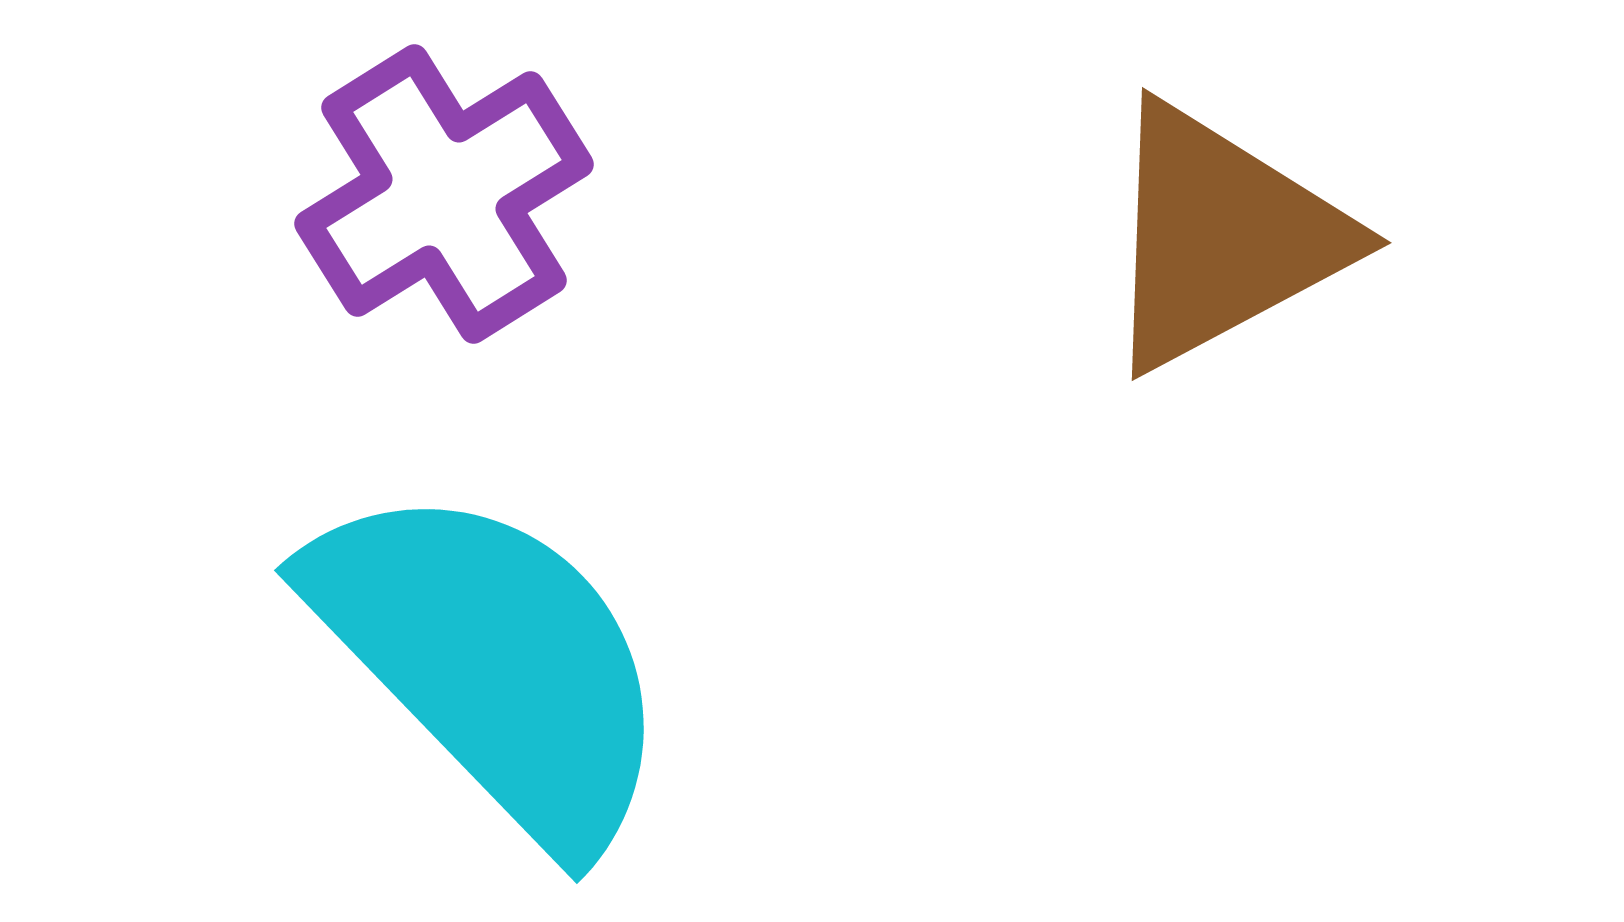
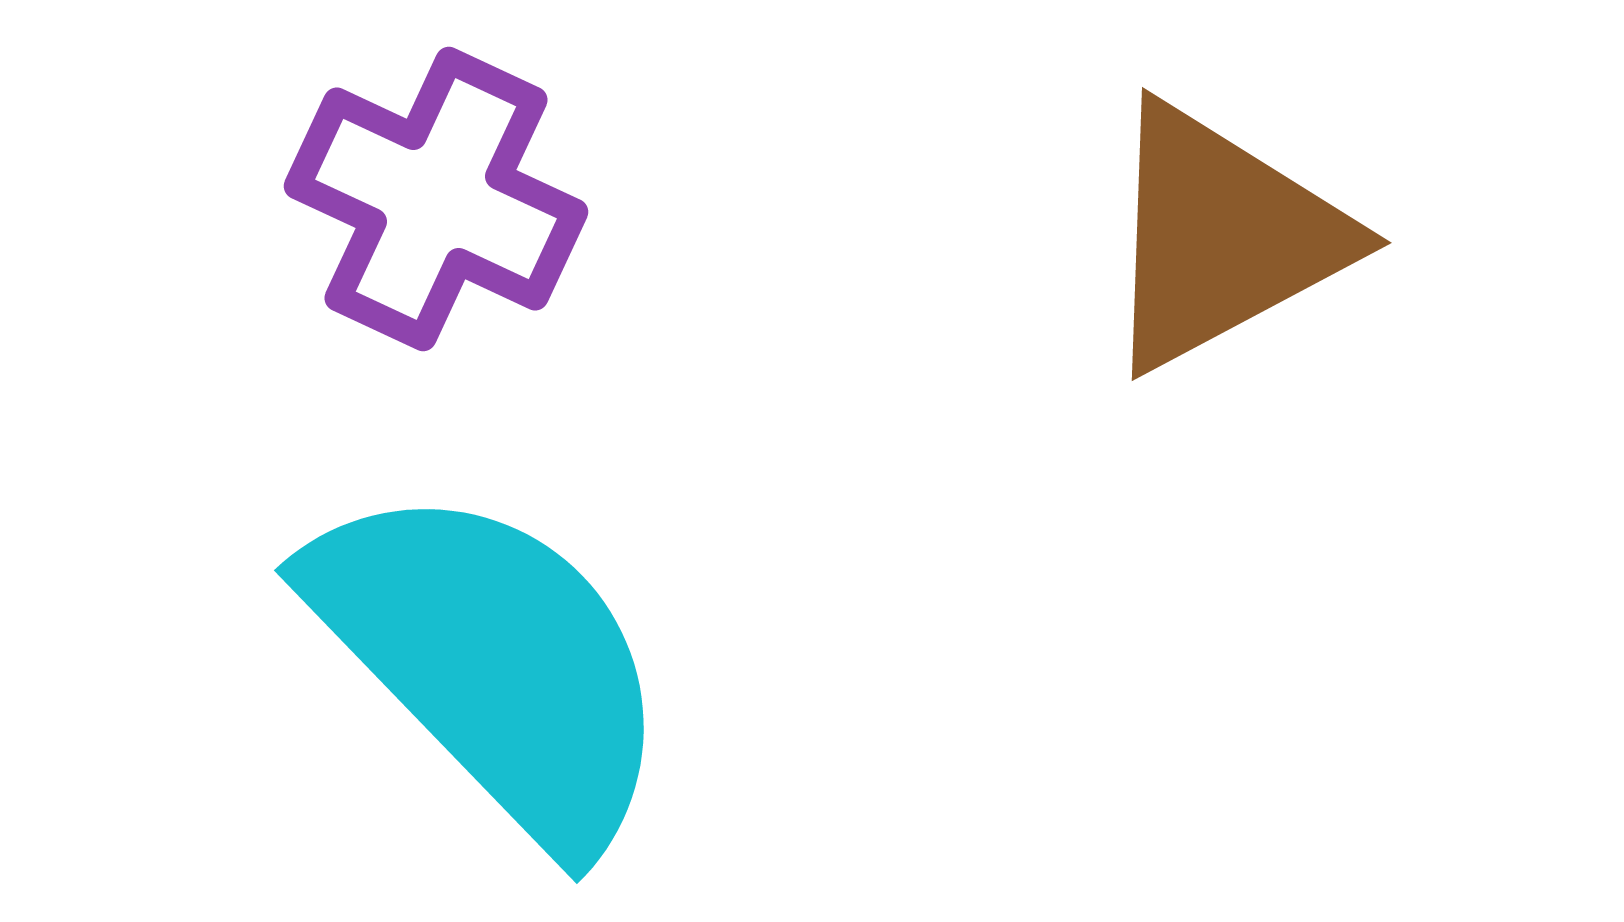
purple cross: moved 8 px left, 5 px down; rotated 33 degrees counterclockwise
